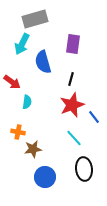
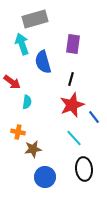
cyan arrow: rotated 135 degrees clockwise
